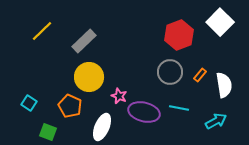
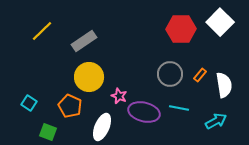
red hexagon: moved 2 px right, 6 px up; rotated 20 degrees clockwise
gray rectangle: rotated 10 degrees clockwise
gray circle: moved 2 px down
